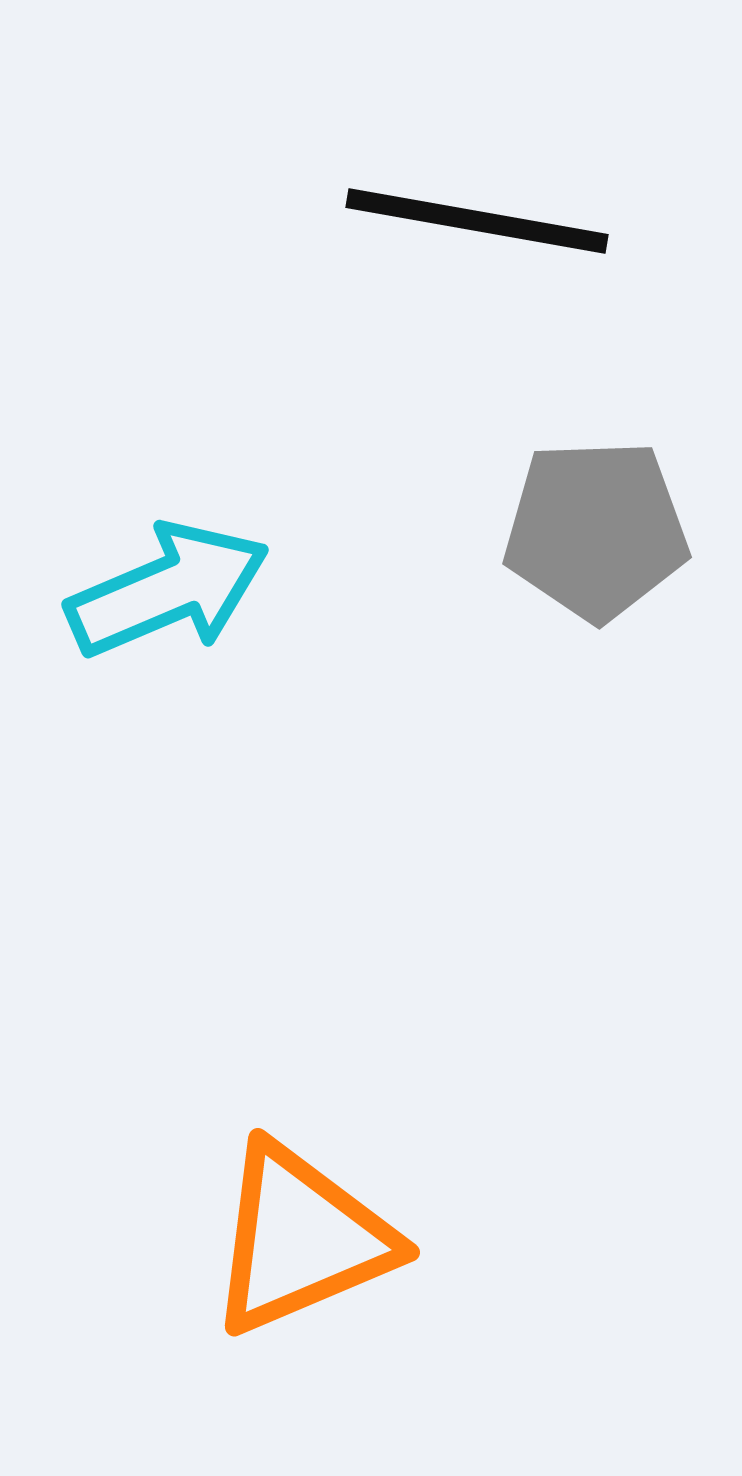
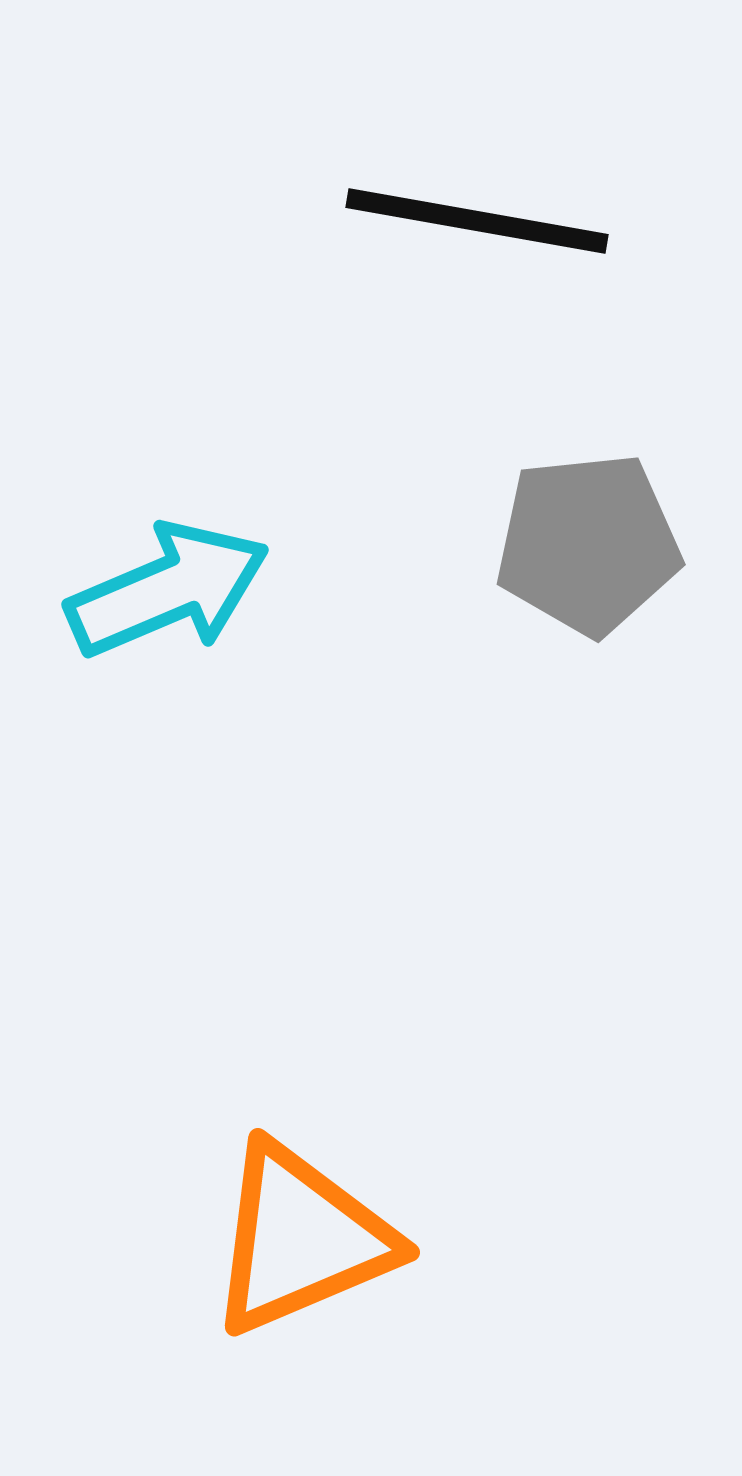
gray pentagon: moved 8 px left, 14 px down; rotated 4 degrees counterclockwise
